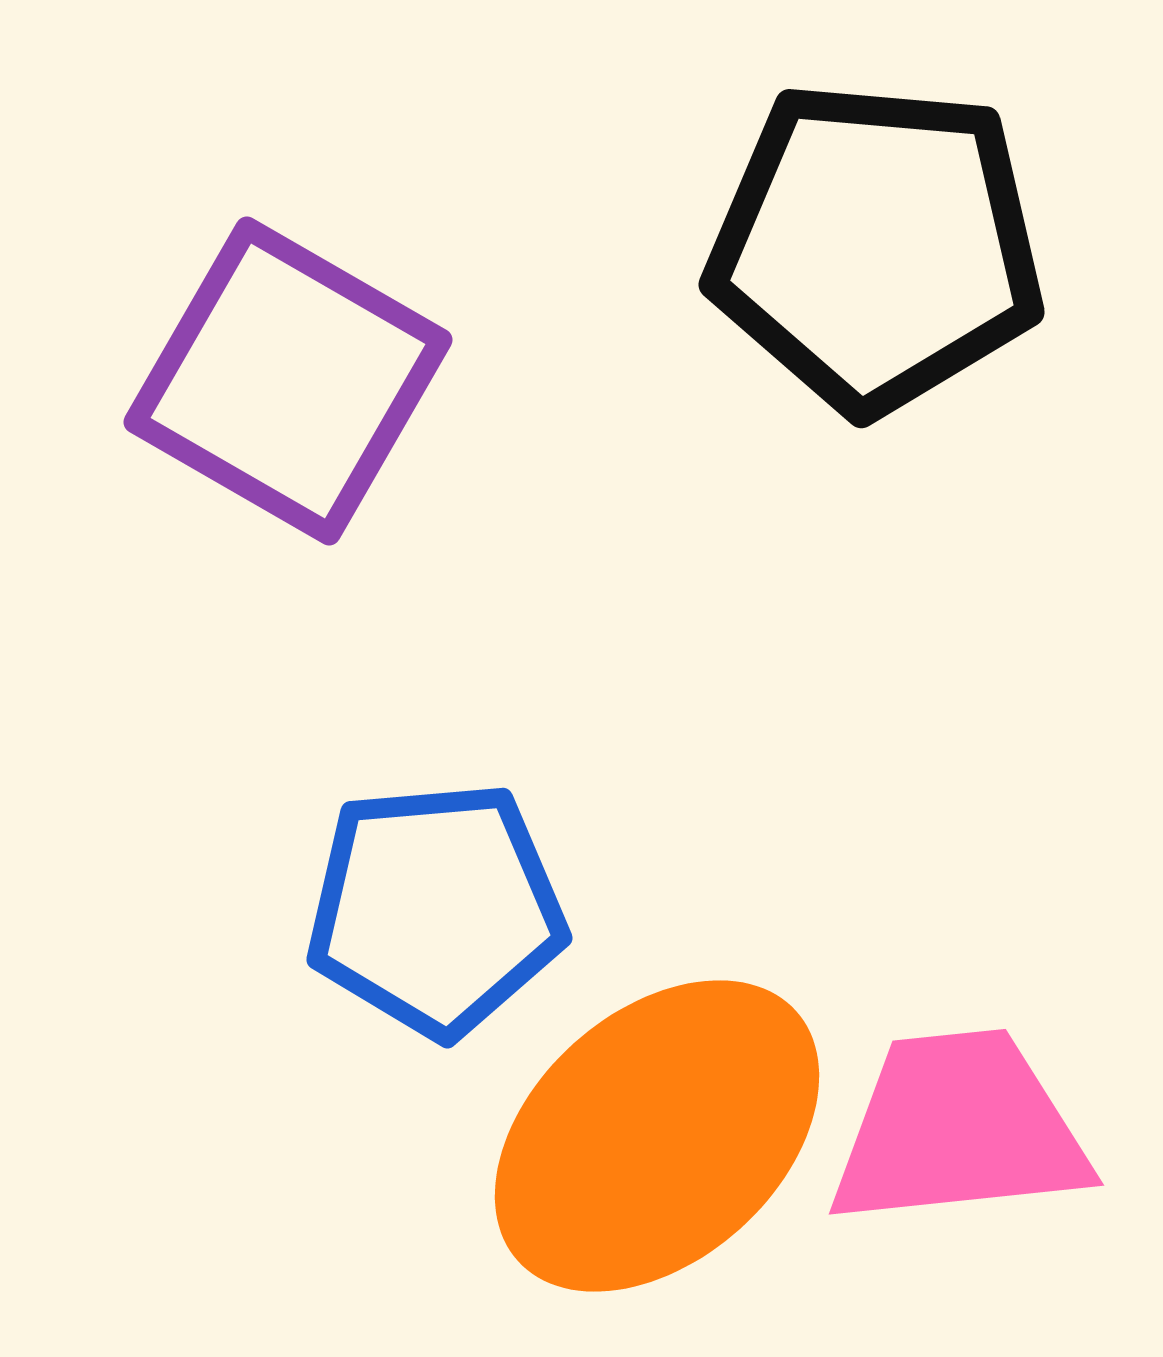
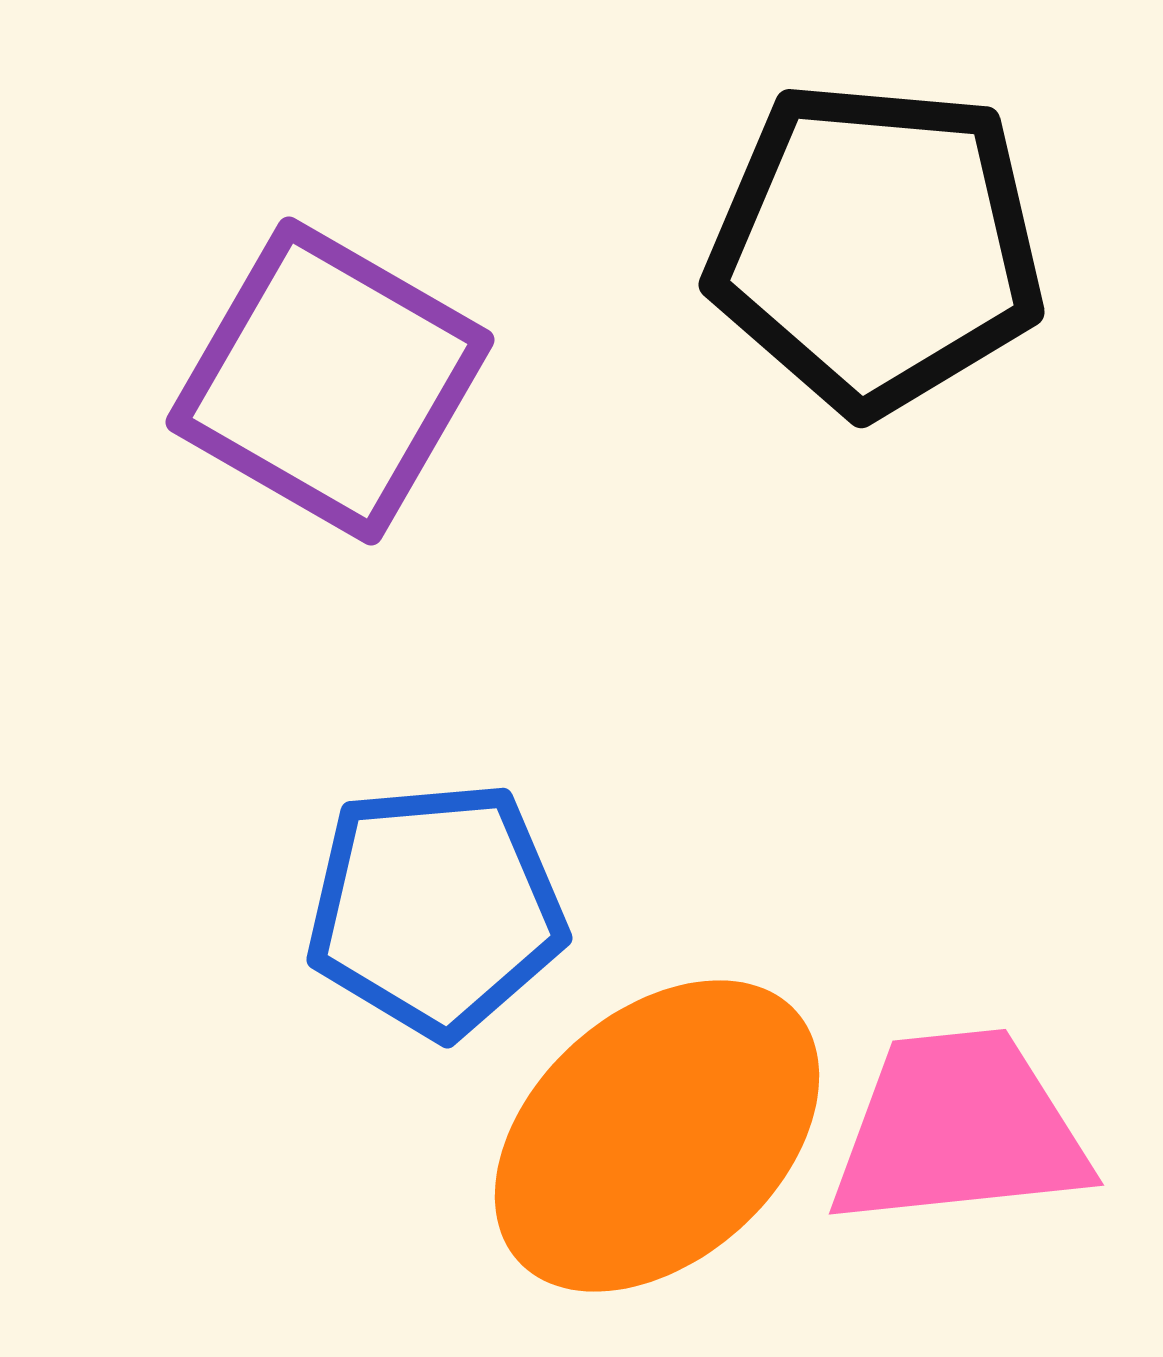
purple square: moved 42 px right
